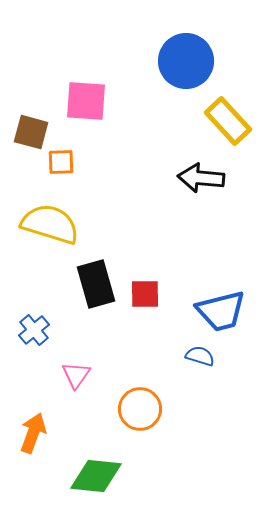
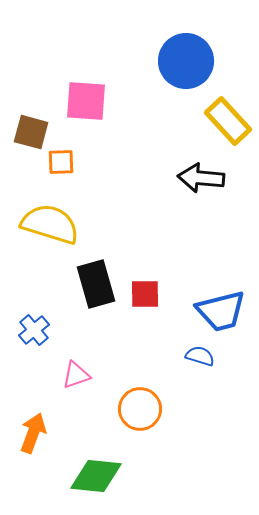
pink triangle: rotated 36 degrees clockwise
